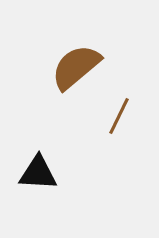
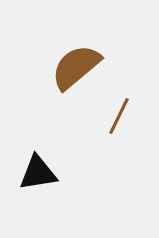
black triangle: rotated 12 degrees counterclockwise
